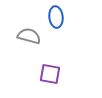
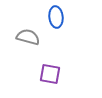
gray semicircle: moved 1 px left, 1 px down
